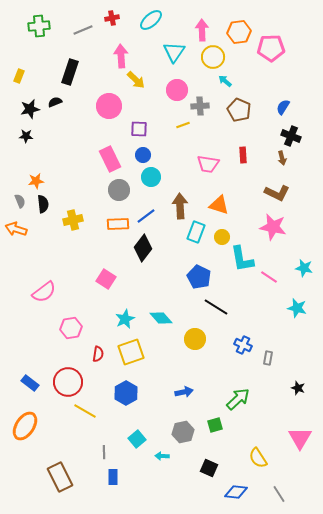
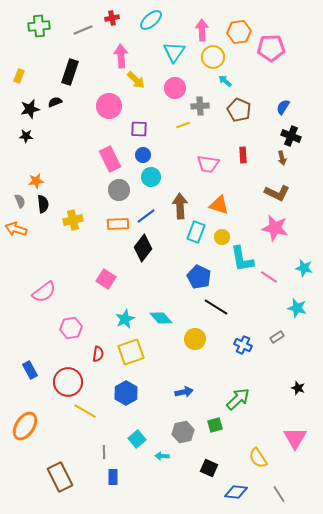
pink circle at (177, 90): moved 2 px left, 2 px up
pink star at (273, 227): moved 2 px right, 1 px down
gray rectangle at (268, 358): moved 9 px right, 21 px up; rotated 48 degrees clockwise
blue rectangle at (30, 383): moved 13 px up; rotated 24 degrees clockwise
pink triangle at (300, 438): moved 5 px left
